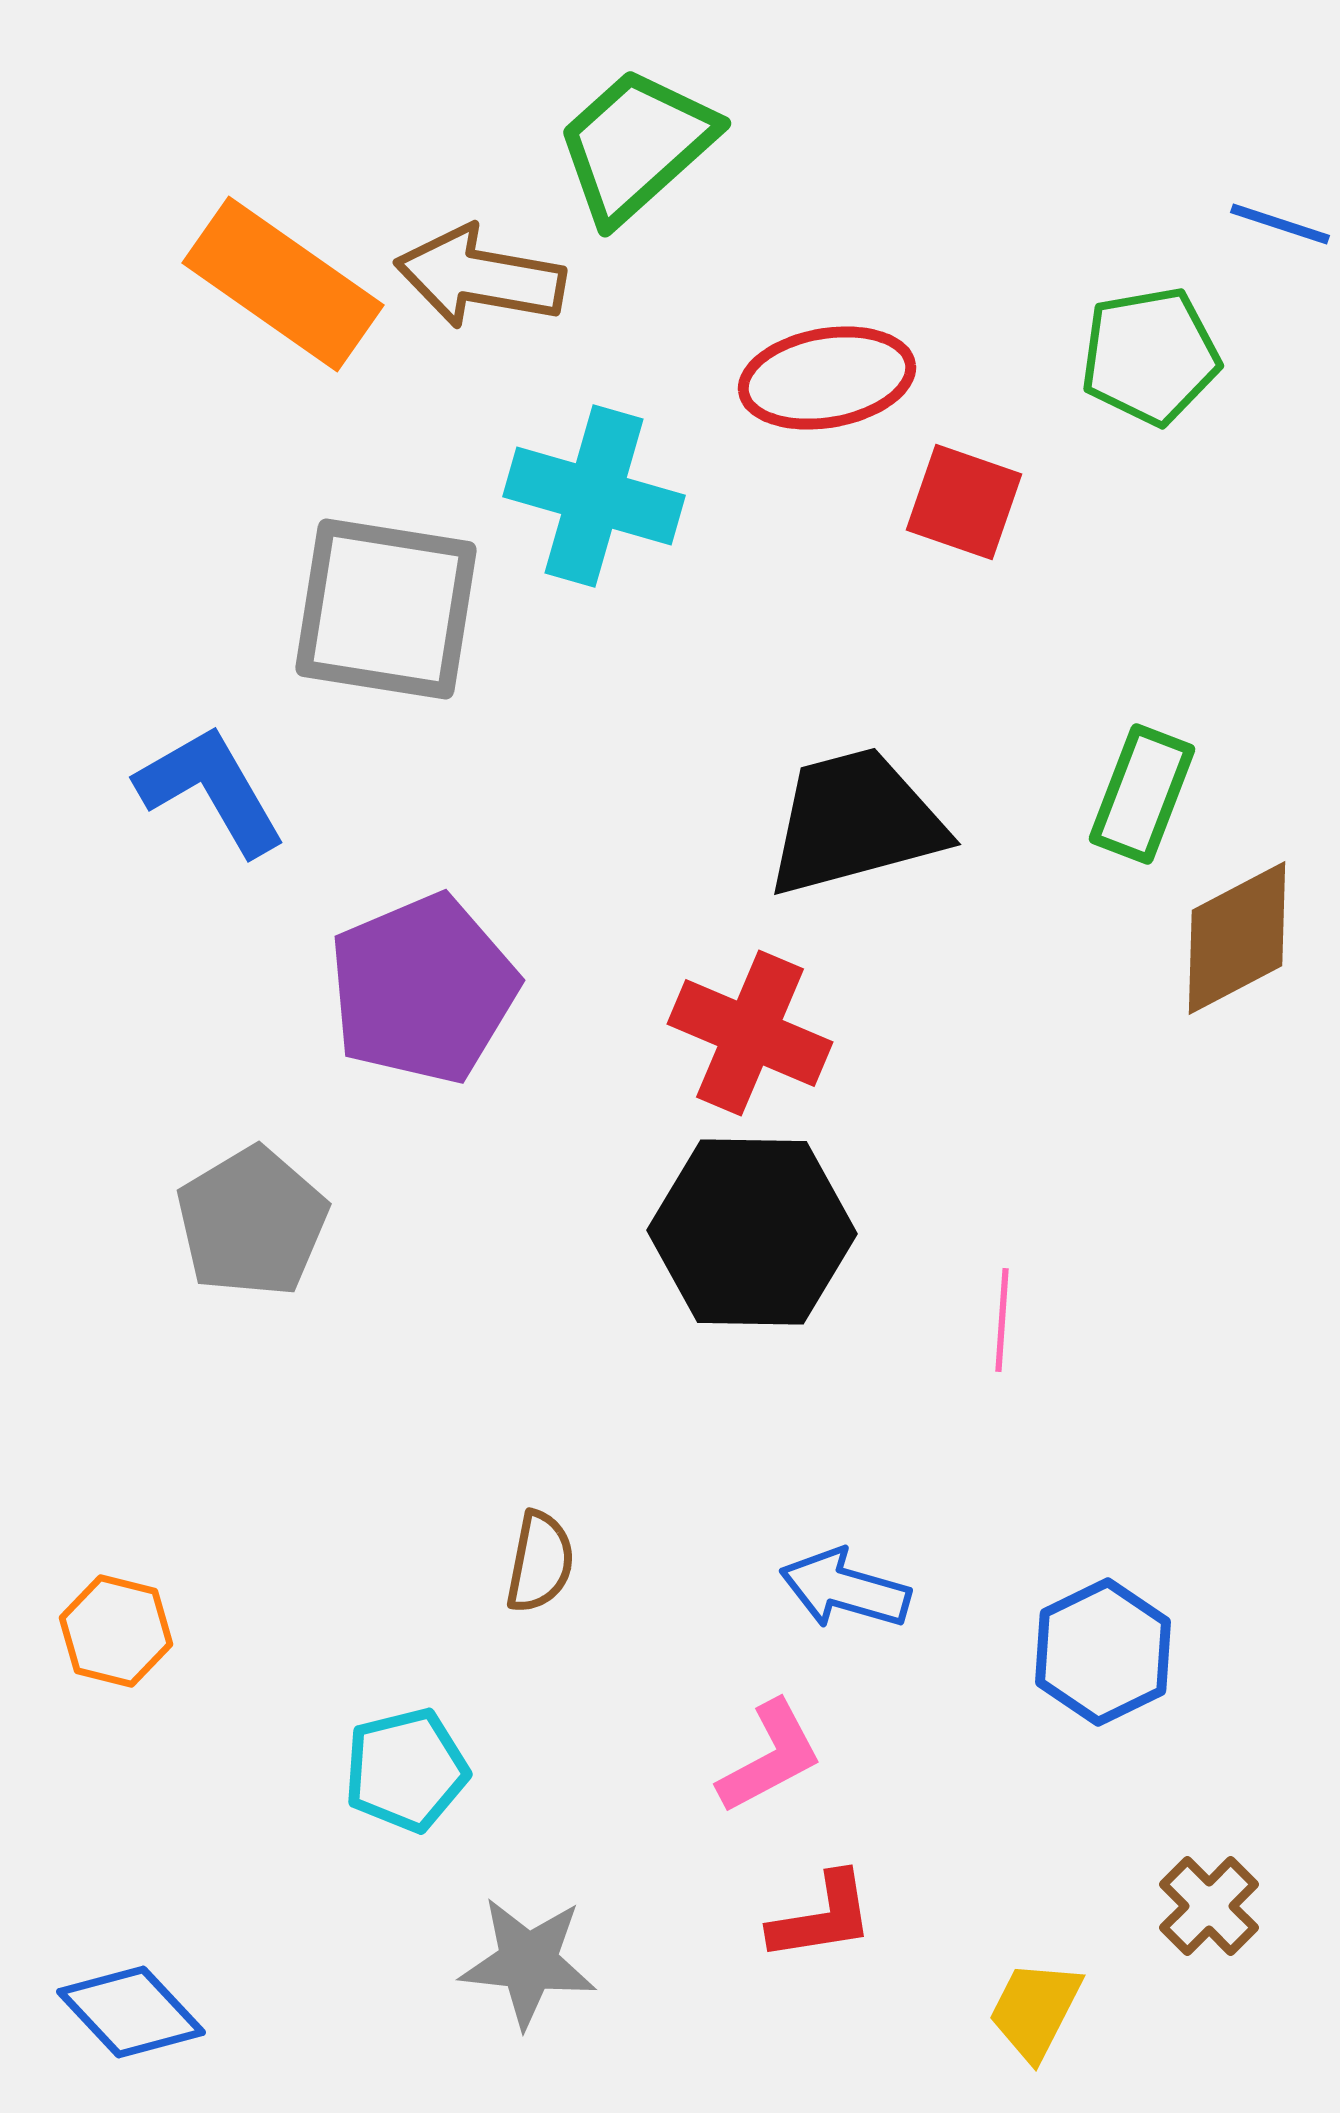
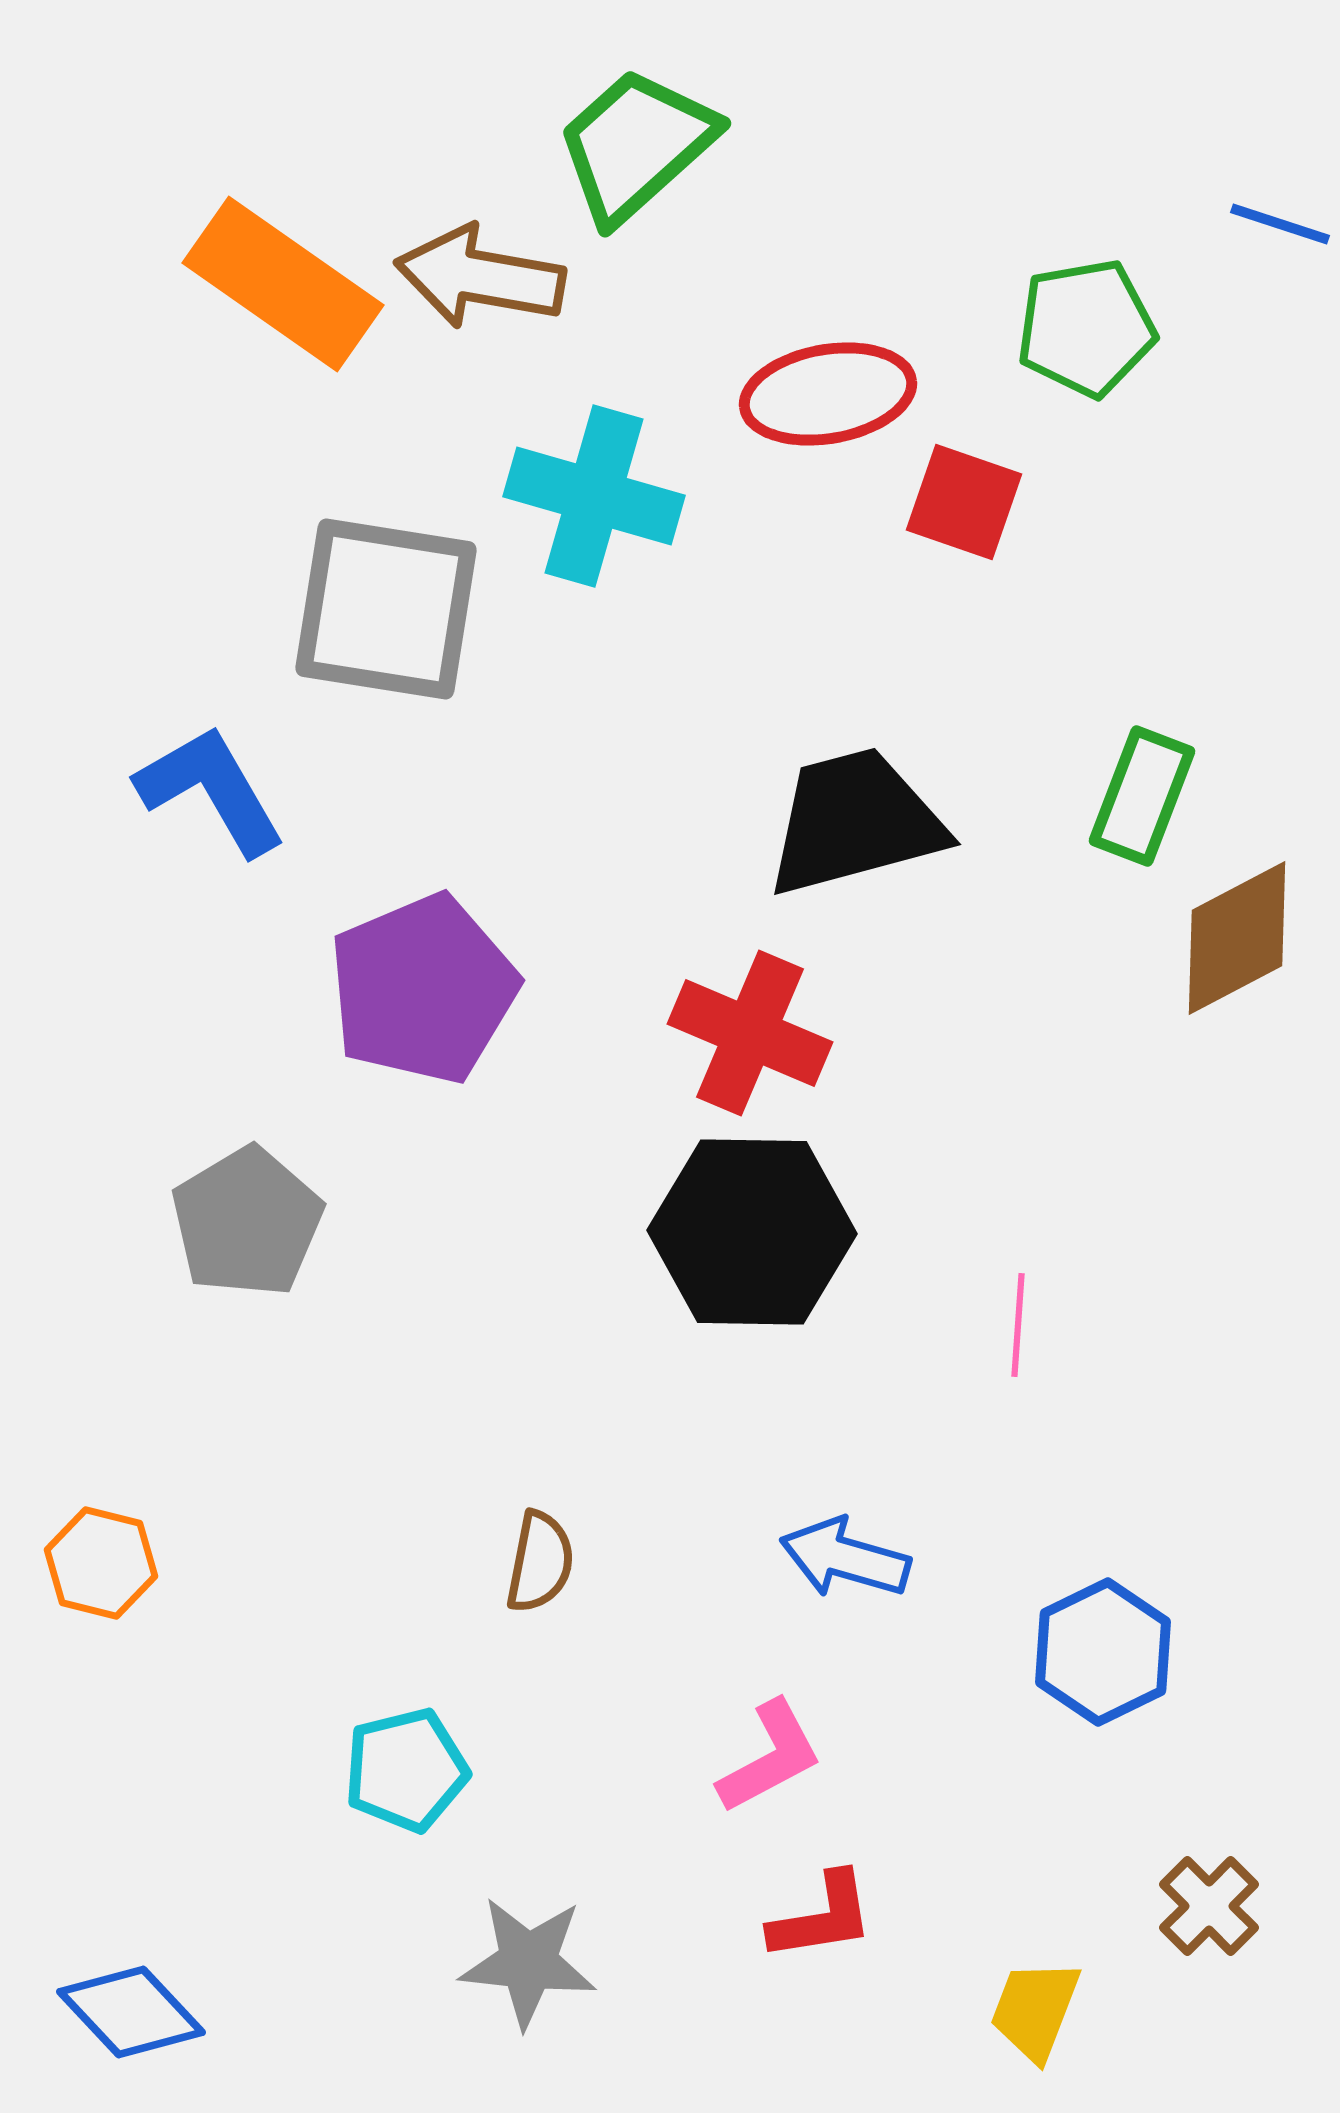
green pentagon: moved 64 px left, 28 px up
red ellipse: moved 1 px right, 16 px down
green rectangle: moved 2 px down
gray pentagon: moved 5 px left
pink line: moved 16 px right, 5 px down
blue arrow: moved 31 px up
orange hexagon: moved 15 px left, 68 px up
yellow trapezoid: rotated 6 degrees counterclockwise
